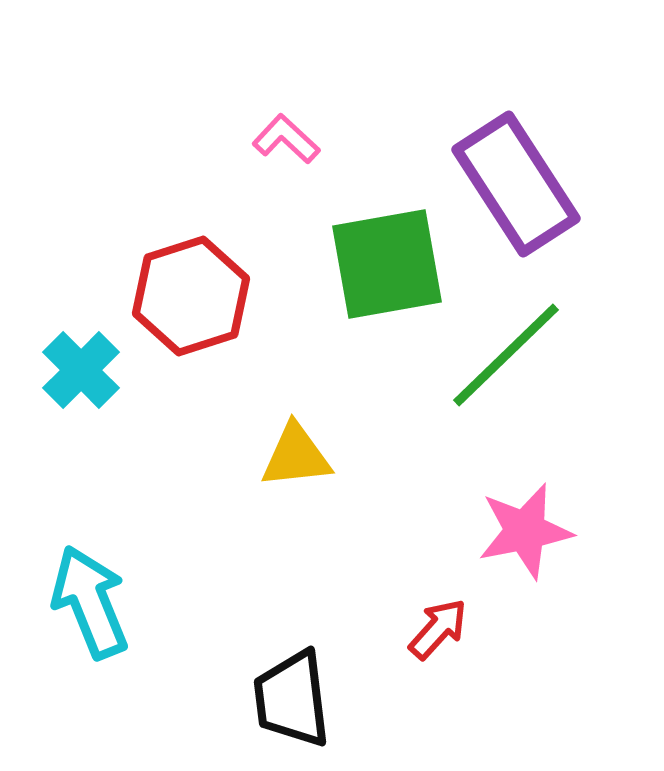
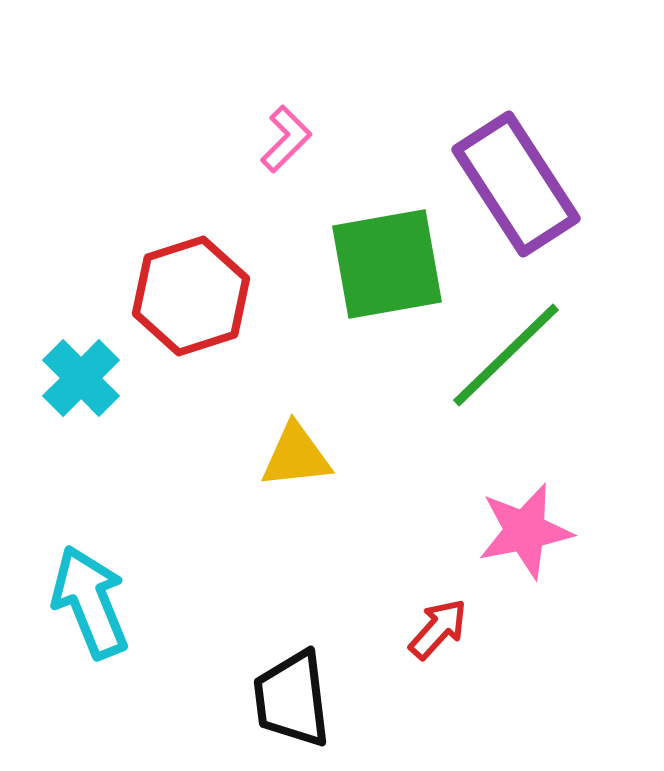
pink L-shape: rotated 92 degrees clockwise
cyan cross: moved 8 px down
